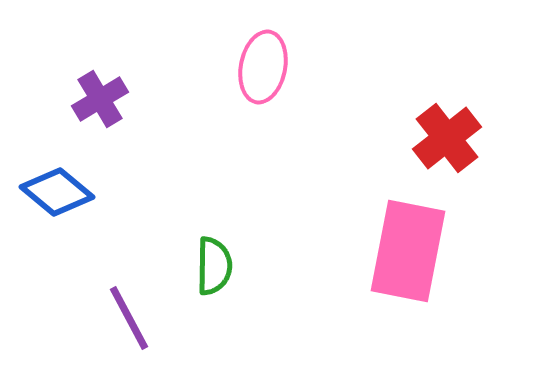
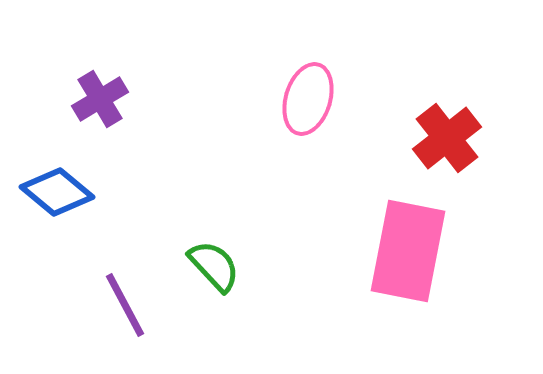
pink ellipse: moved 45 px right, 32 px down; rotated 6 degrees clockwise
green semicircle: rotated 44 degrees counterclockwise
purple line: moved 4 px left, 13 px up
